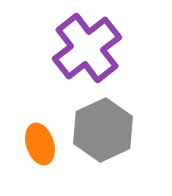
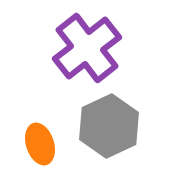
gray hexagon: moved 6 px right, 4 px up
